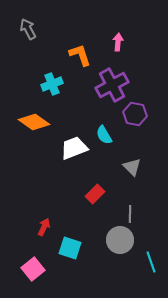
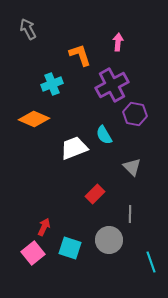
orange diamond: moved 3 px up; rotated 12 degrees counterclockwise
gray circle: moved 11 px left
pink square: moved 16 px up
